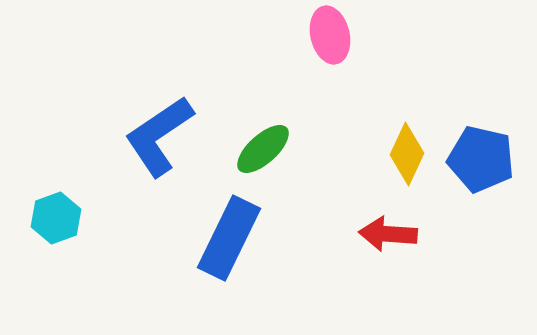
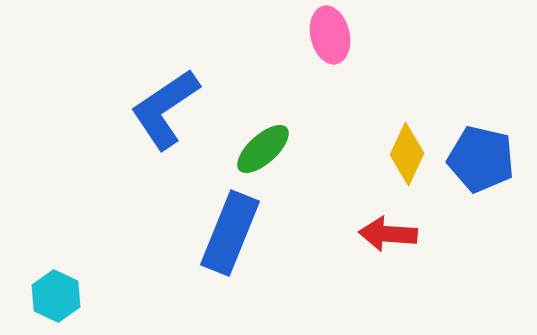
blue L-shape: moved 6 px right, 27 px up
cyan hexagon: moved 78 px down; rotated 15 degrees counterclockwise
blue rectangle: moved 1 px right, 5 px up; rotated 4 degrees counterclockwise
